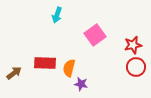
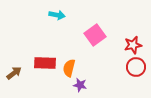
cyan arrow: rotated 98 degrees counterclockwise
purple star: moved 1 px left, 1 px down
